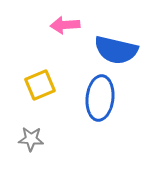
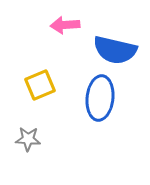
blue semicircle: moved 1 px left
gray star: moved 3 px left
